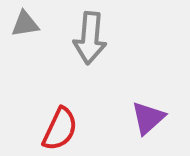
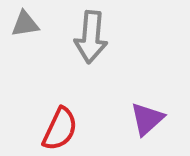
gray arrow: moved 1 px right, 1 px up
purple triangle: moved 1 px left, 1 px down
